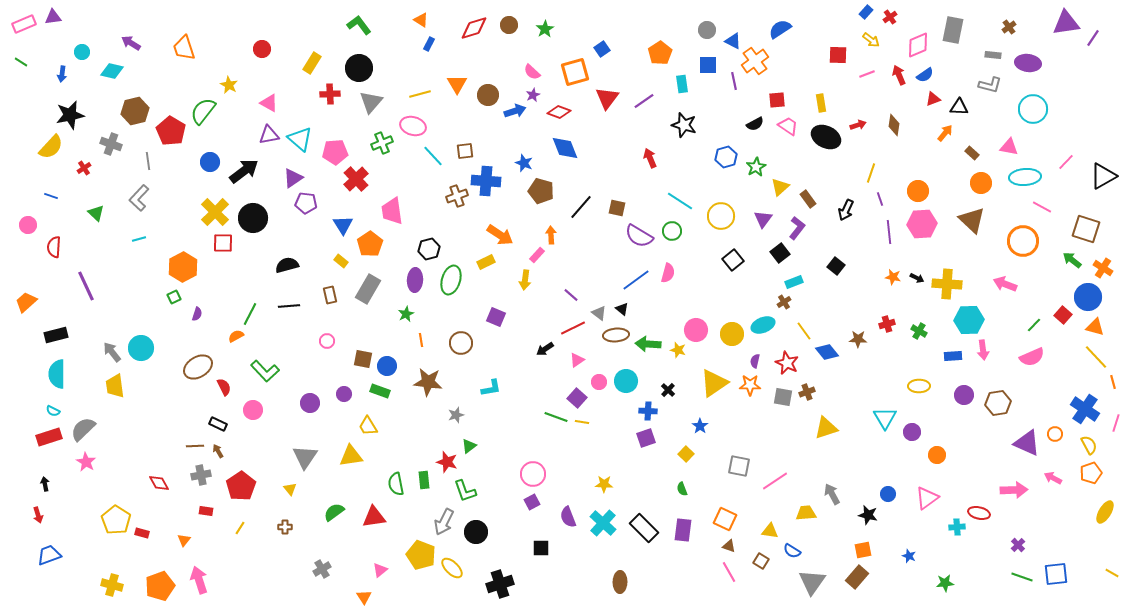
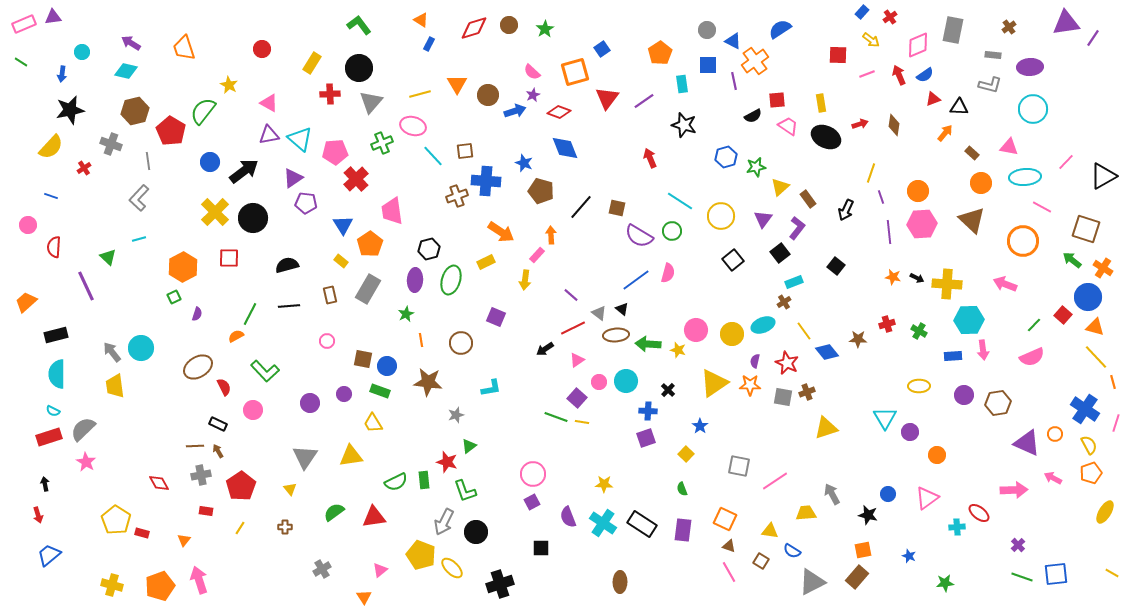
blue rectangle at (866, 12): moved 4 px left
purple ellipse at (1028, 63): moved 2 px right, 4 px down; rotated 10 degrees counterclockwise
cyan diamond at (112, 71): moved 14 px right
black star at (70, 115): moved 5 px up
black semicircle at (755, 124): moved 2 px left, 8 px up
red arrow at (858, 125): moved 2 px right, 1 px up
green star at (756, 167): rotated 18 degrees clockwise
purple line at (880, 199): moved 1 px right, 2 px up
green triangle at (96, 213): moved 12 px right, 44 px down
orange arrow at (500, 235): moved 1 px right, 3 px up
red square at (223, 243): moved 6 px right, 15 px down
yellow trapezoid at (368, 426): moved 5 px right, 3 px up
purple circle at (912, 432): moved 2 px left
green semicircle at (396, 484): moved 2 px up; rotated 105 degrees counterclockwise
red ellipse at (979, 513): rotated 25 degrees clockwise
cyan cross at (603, 523): rotated 8 degrees counterclockwise
black rectangle at (644, 528): moved 2 px left, 4 px up; rotated 12 degrees counterclockwise
blue trapezoid at (49, 555): rotated 20 degrees counterclockwise
gray triangle at (812, 582): rotated 28 degrees clockwise
